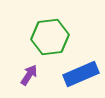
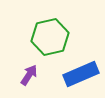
green hexagon: rotated 6 degrees counterclockwise
